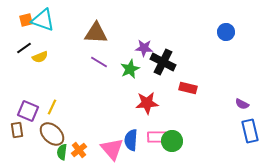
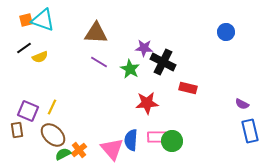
green star: rotated 18 degrees counterclockwise
brown ellipse: moved 1 px right, 1 px down
green semicircle: moved 1 px right, 2 px down; rotated 56 degrees clockwise
